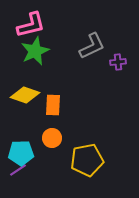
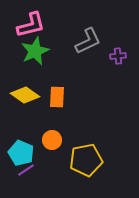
gray L-shape: moved 4 px left, 5 px up
purple cross: moved 6 px up
yellow diamond: rotated 16 degrees clockwise
orange rectangle: moved 4 px right, 8 px up
orange circle: moved 2 px down
cyan pentagon: rotated 25 degrees clockwise
yellow pentagon: moved 1 px left
purple line: moved 8 px right
